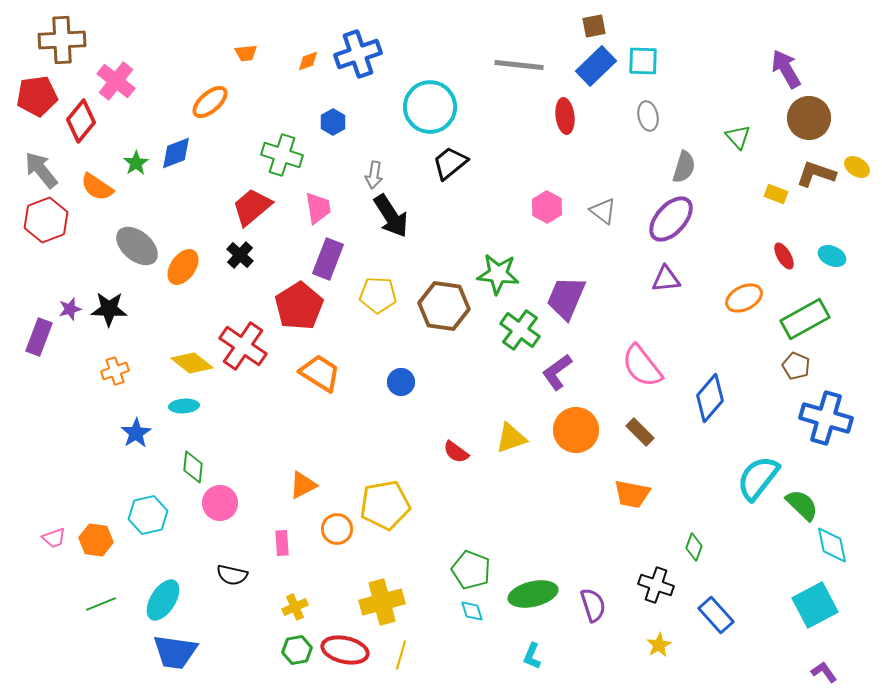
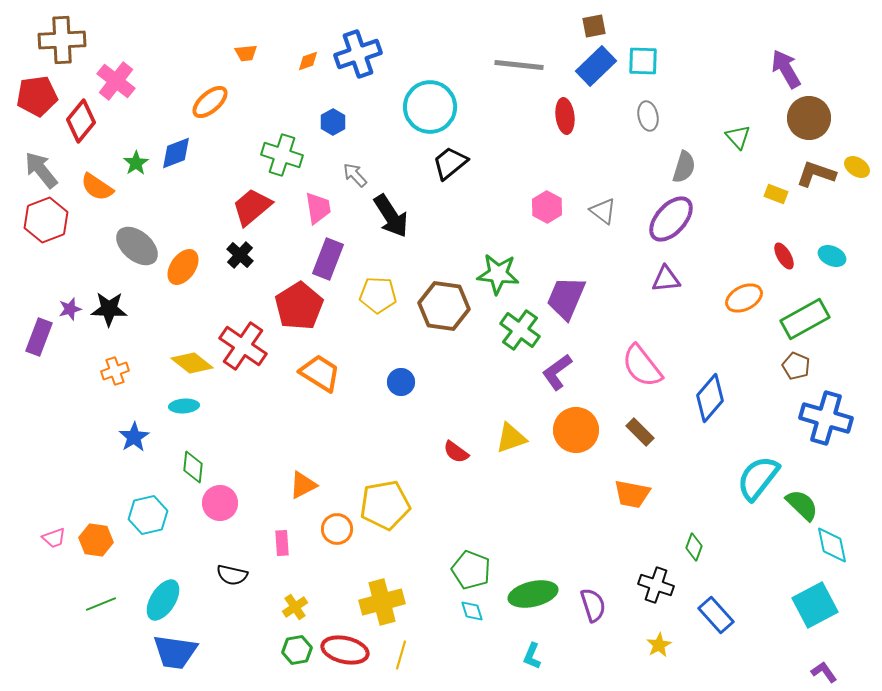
gray arrow at (374, 175): moved 19 px left; rotated 128 degrees clockwise
blue star at (136, 433): moved 2 px left, 4 px down
yellow cross at (295, 607): rotated 10 degrees counterclockwise
